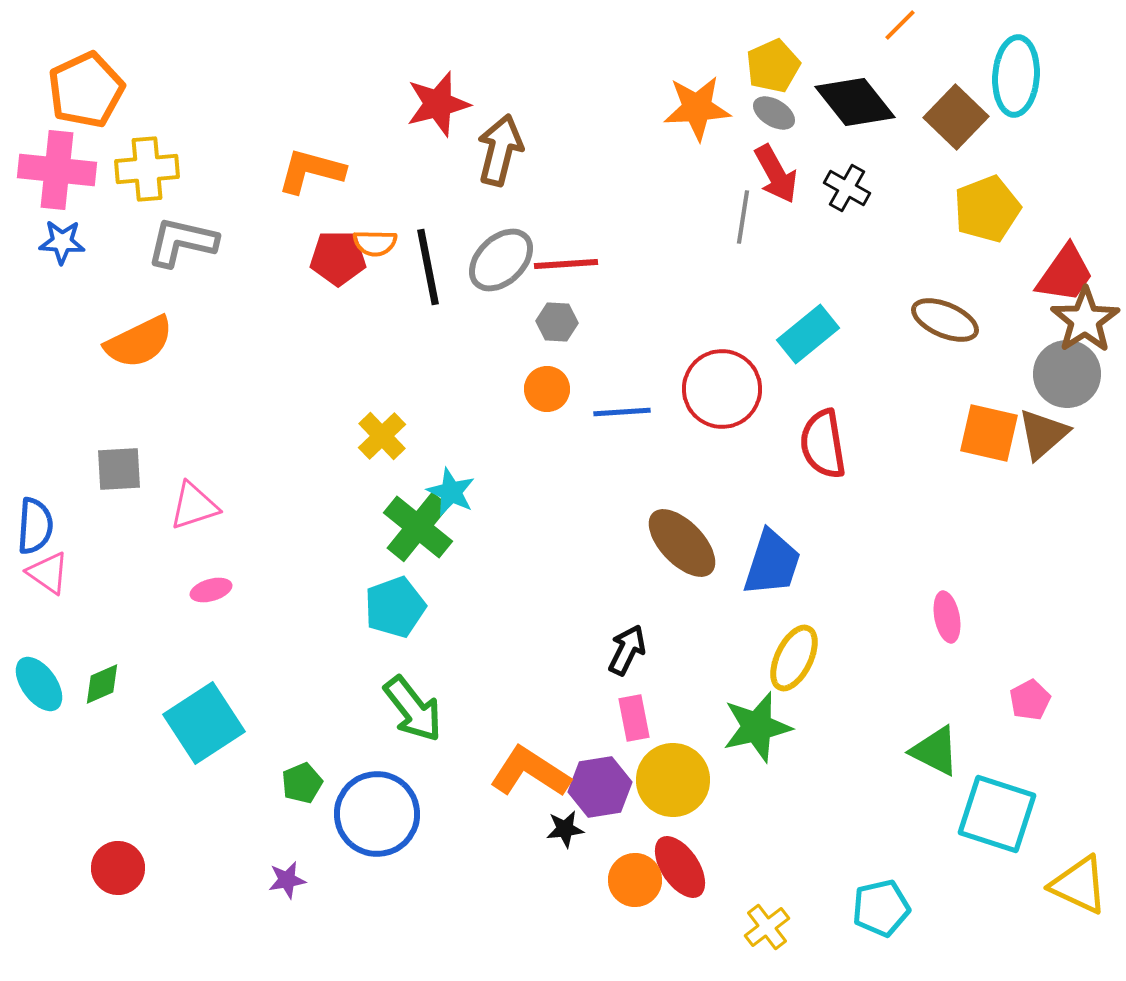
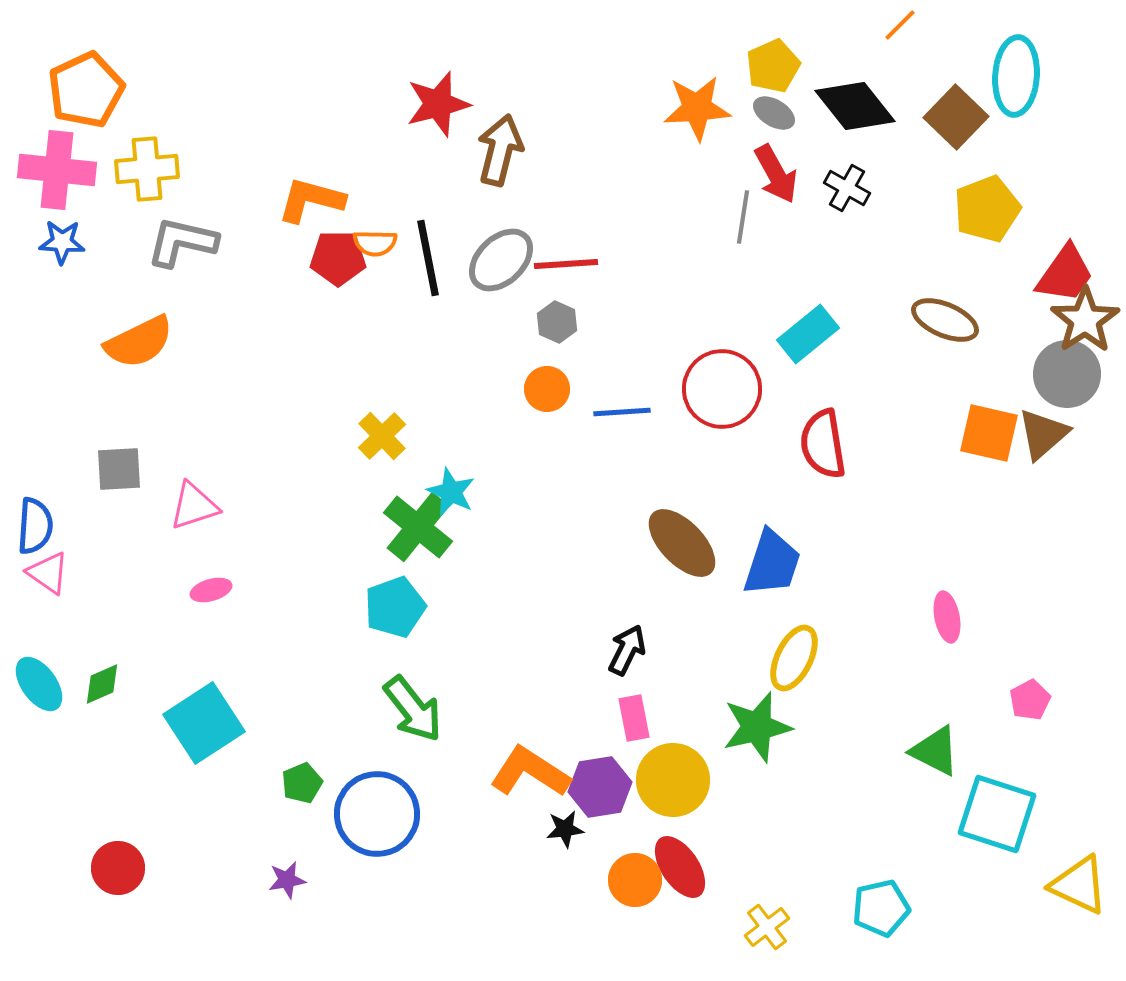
black diamond at (855, 102): moved 4 px down
orange L-shape at (311, 171): moved 29 px down
black line at (428, 267): moved 9 px up
gray hexagon at (557, 322): rotated 21 degrees clockwise
